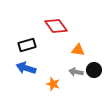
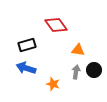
red diamond: moved 1 px up
gray arrow: rotated 88 degrees clockwise
